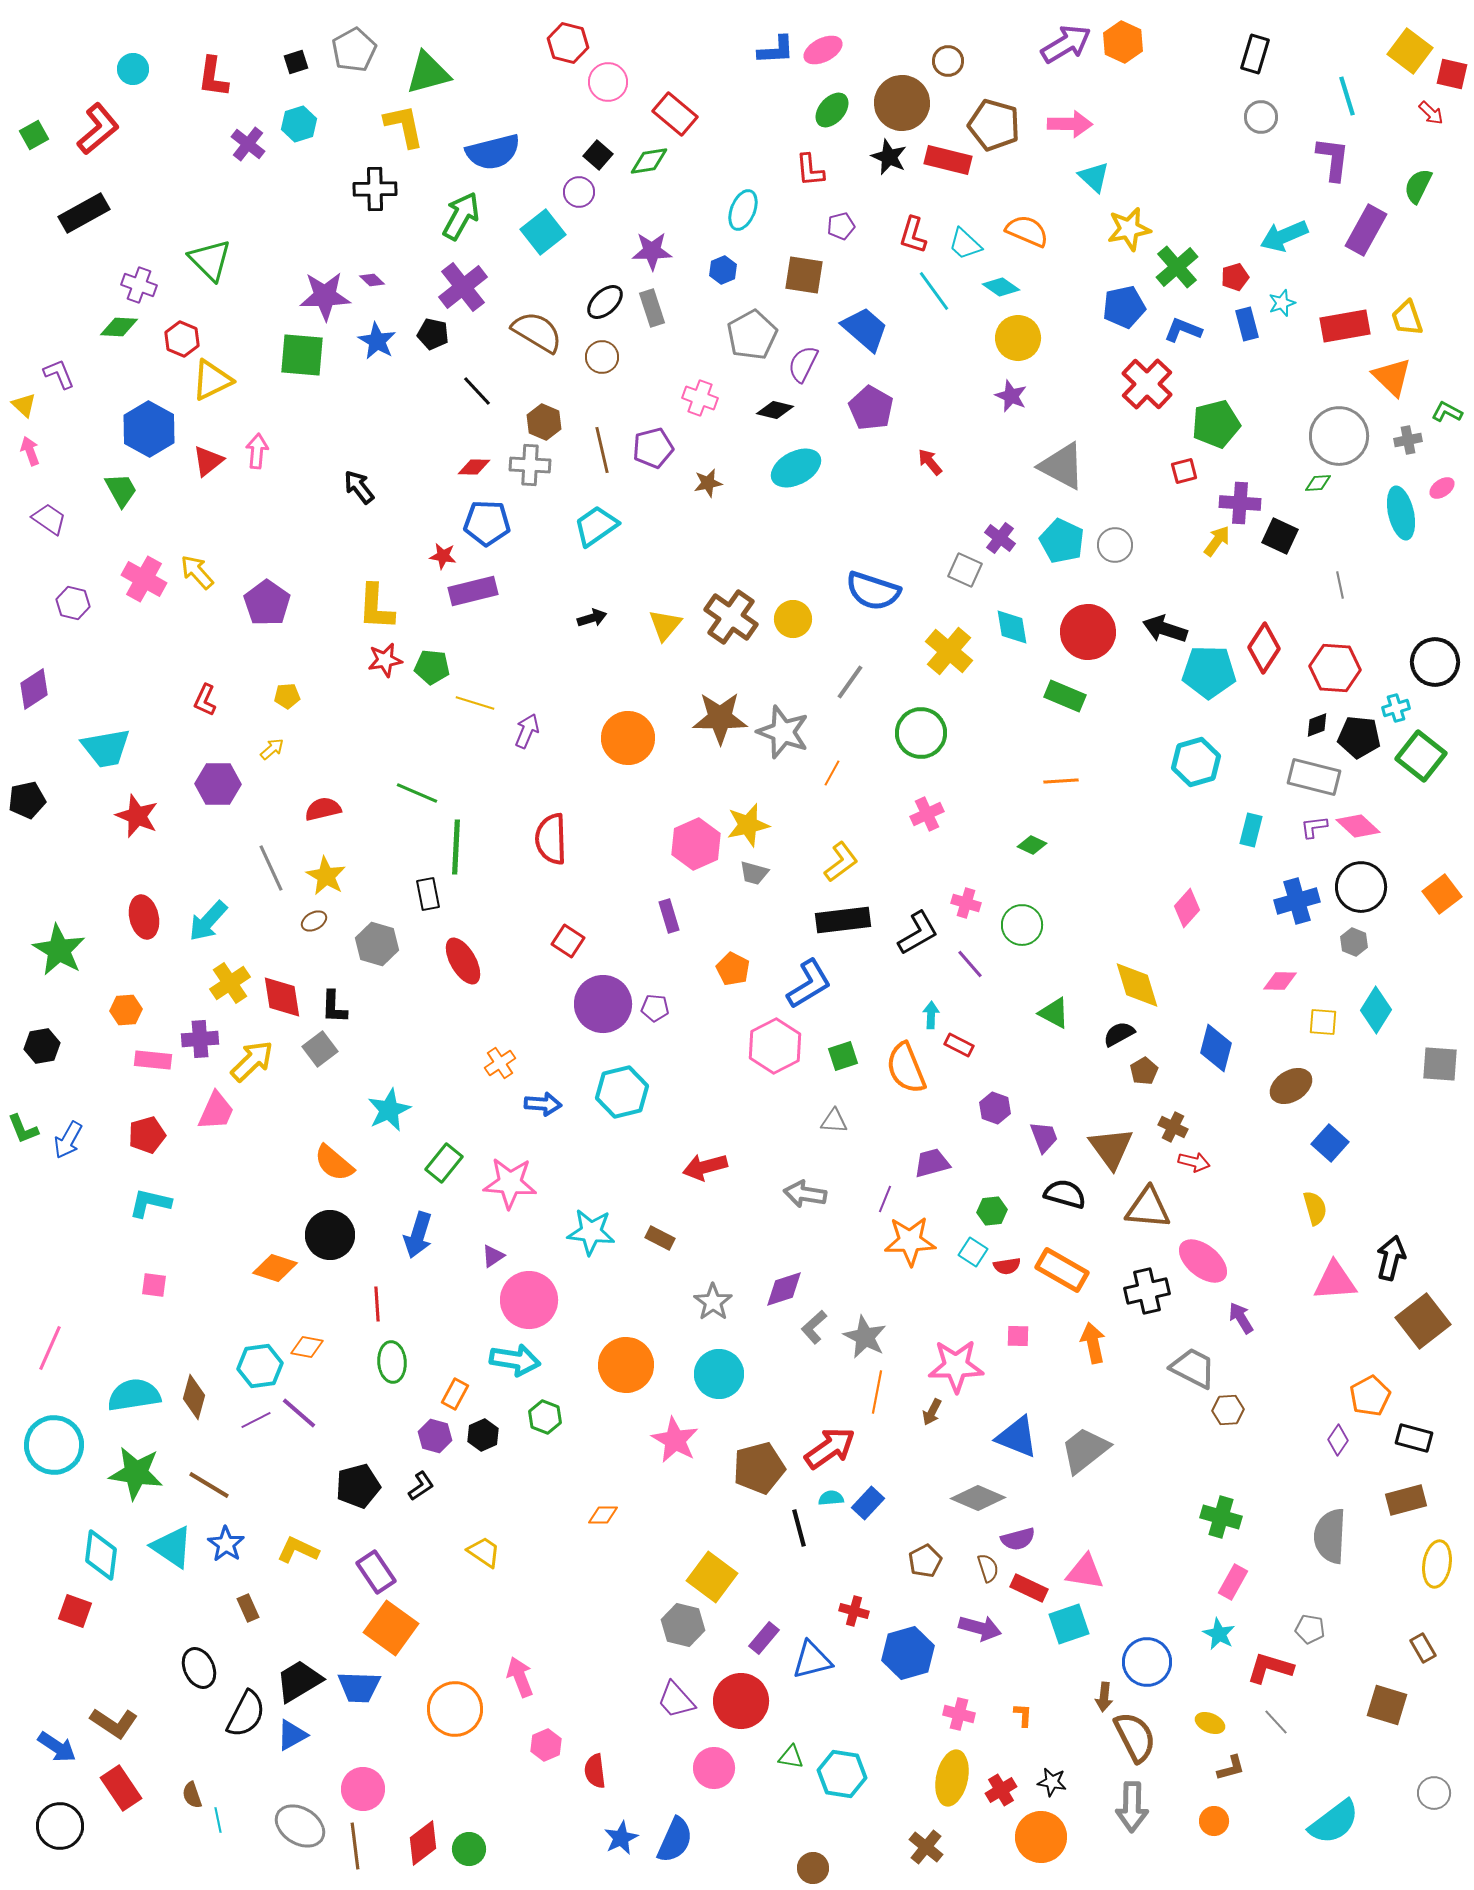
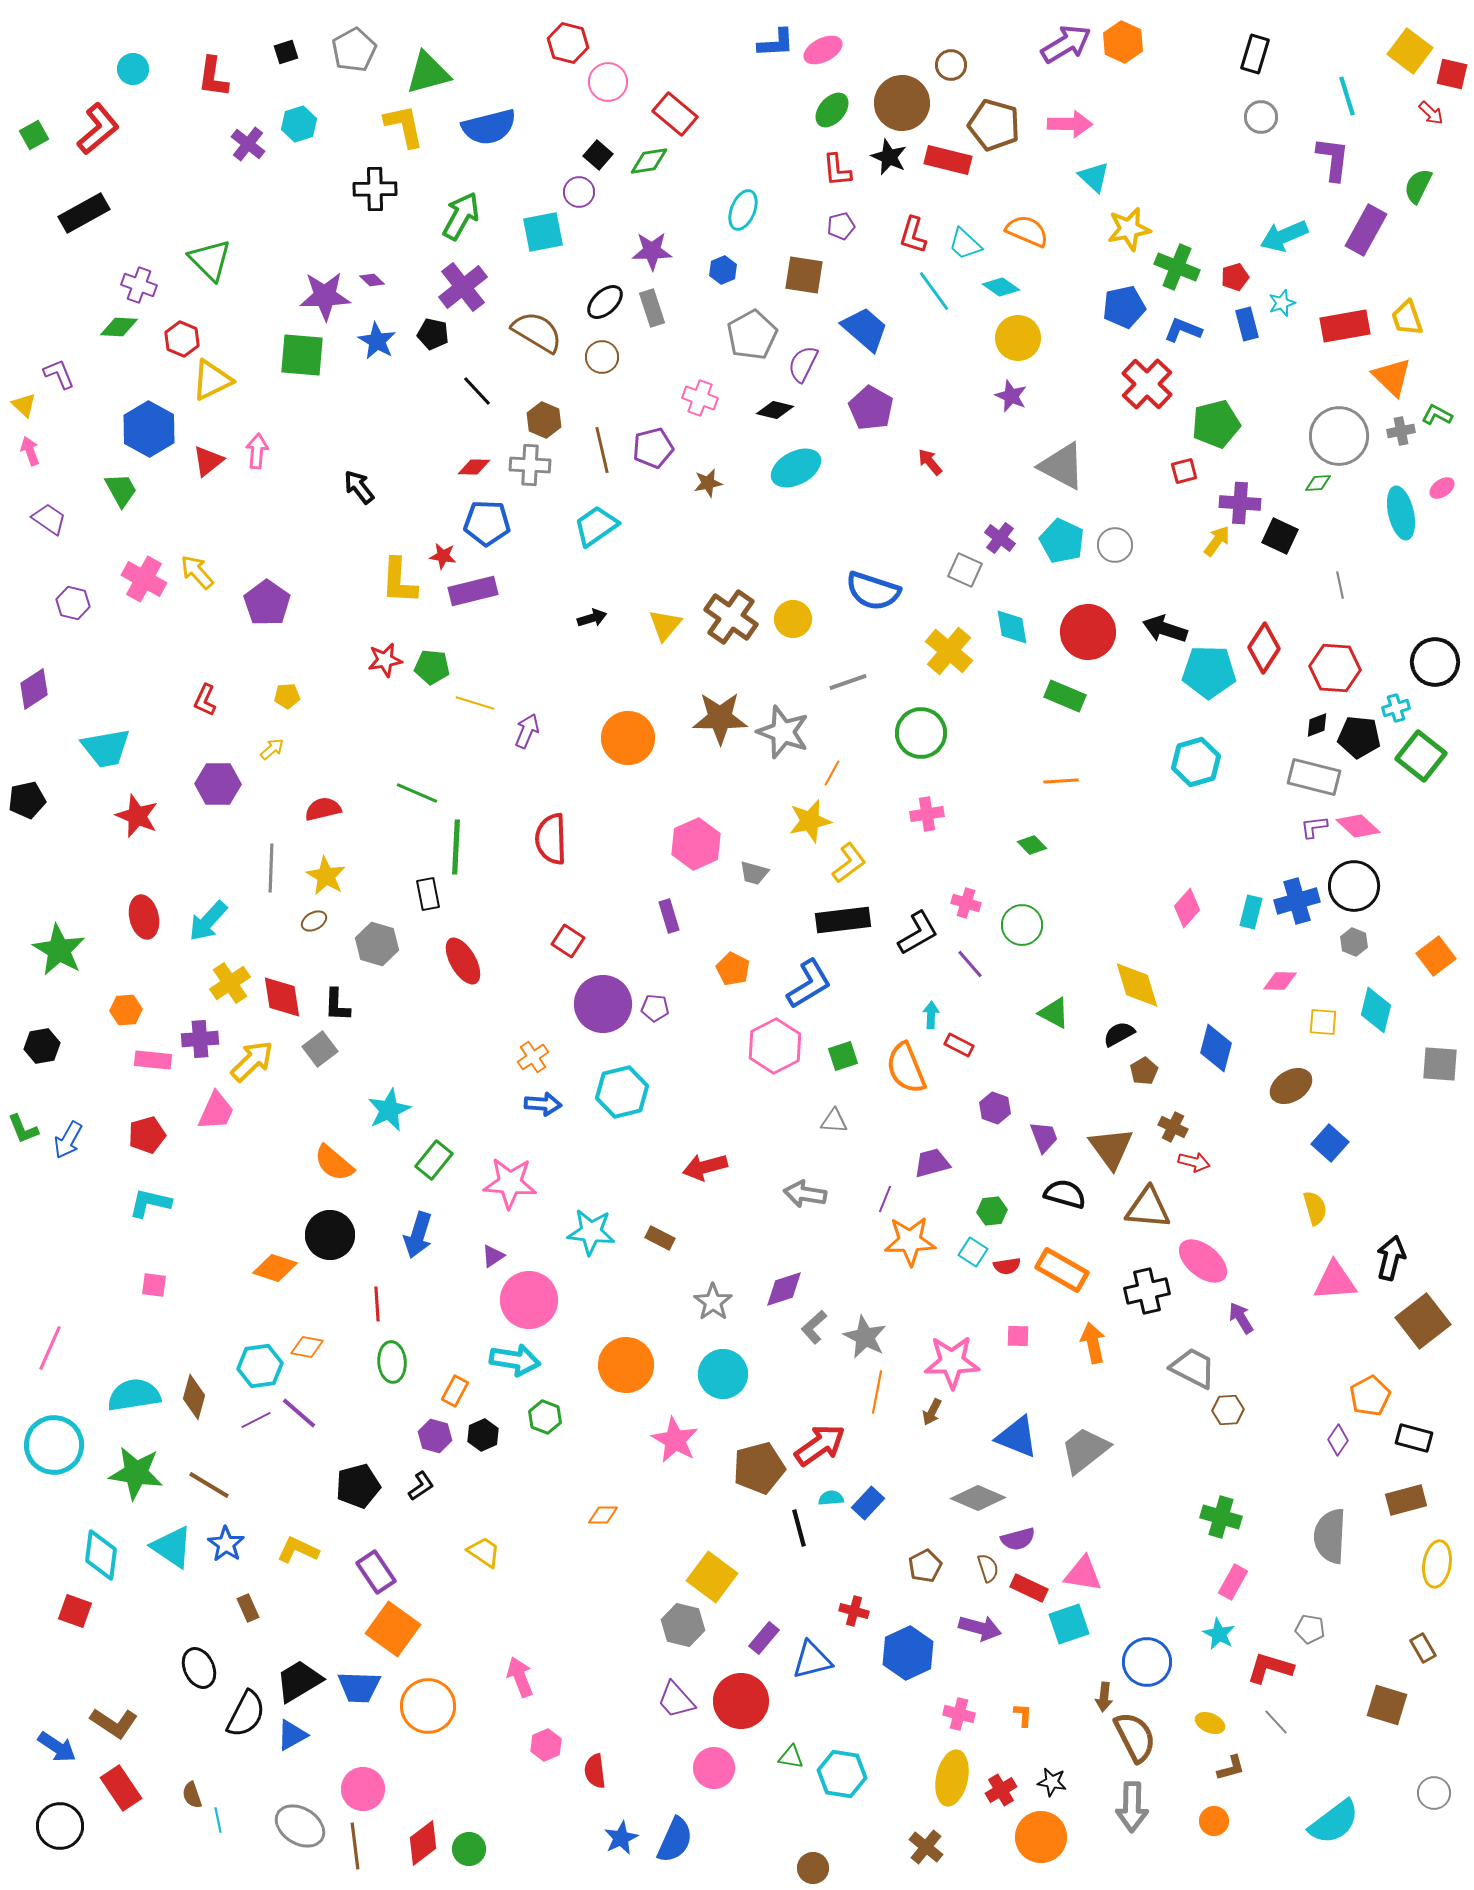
blue L-shape at (776, 50): moved 7 px up
brown circle at (948, 61): moved 3 px right, 4 px down
black square at (296, 62): moved 10 px left, 10 px up
blue semicircle at (493, 152): moved 4 px left, 25 px up
red L-shape at (810, 170): moved 27 px right
cyan square at (543, 232): rotated 27 degrees clockwise
green cross at (1177, 267): rotated 27 degrees counterclockwise
green L-shape at (1447, 412): moved 10 px left, 3 px down
brown hexagon at (544, 422): moved 2 px up
gray cross at (1408, 440): moved 7 px left, 9 px up
yellow L-shape at (376, 607): moved 23 px right, 26 px up
gray line at (850, 682): moved 2 px left; rotated 36 degrees clockwise
pink cross at (927, 814): rotated 16 degrees clockwise
yellow star at (748, 825): moved 62 px right, 4 px up
cyan rectangle at (1251, 830): moved 82 px down
green diamond at (1032, 845): rotated 20 degrees clockwise
yellow L-shape at (841, 862): moved 8 px right, 1 px down
gray line at (271, 868): rotated 27 degrees clockwise
black circle at (1361, 887): moved 7 px left, 1 px up
orange square at (1442, 894): moved 6 px left, 62 px down
black L-shape at (334, 1007): moved 3 px right, 2 px up
cyan diamond at (1376, 1010): rotated 18 degrees counterclockwise
orange cross at (500, 1063): moved 33 px right, 6 px up
green rectangle at (444, 1163): moved 10 px left, 3 px up
pink star at (956, 1366): moved 4 px left, 4 px up
cyan circle at (719, 1374): moved 4 px right
orange rectangle at (455, 1394): moved 3 px up
red arrow at (830, 1448): moved 10 px left, 3 px up
brown pentagon at (925, 1561): moved 5 px down
pink triangle at (1085, 1572): moved 2 px left, 2 px down
orange square at (391, 1628): moved 2 px right, 1 px down
blue hexagon at (908, 1653): rotated 9 degrees counterclockwise
orange circle at (455, 1709): moved 27 px left, 3 px up
